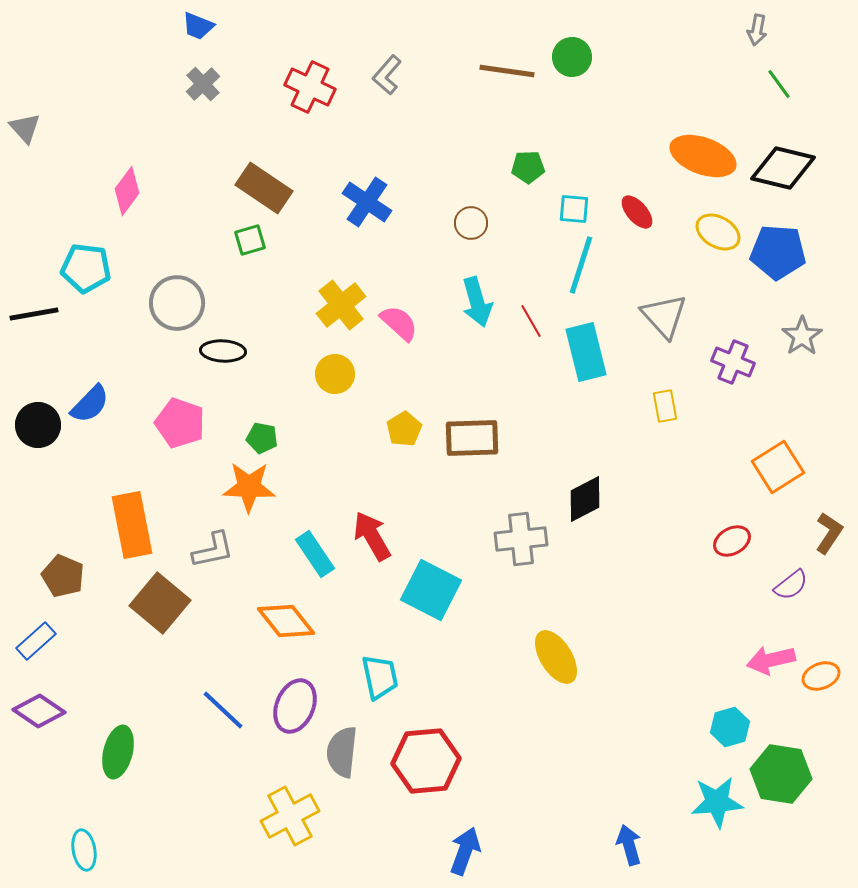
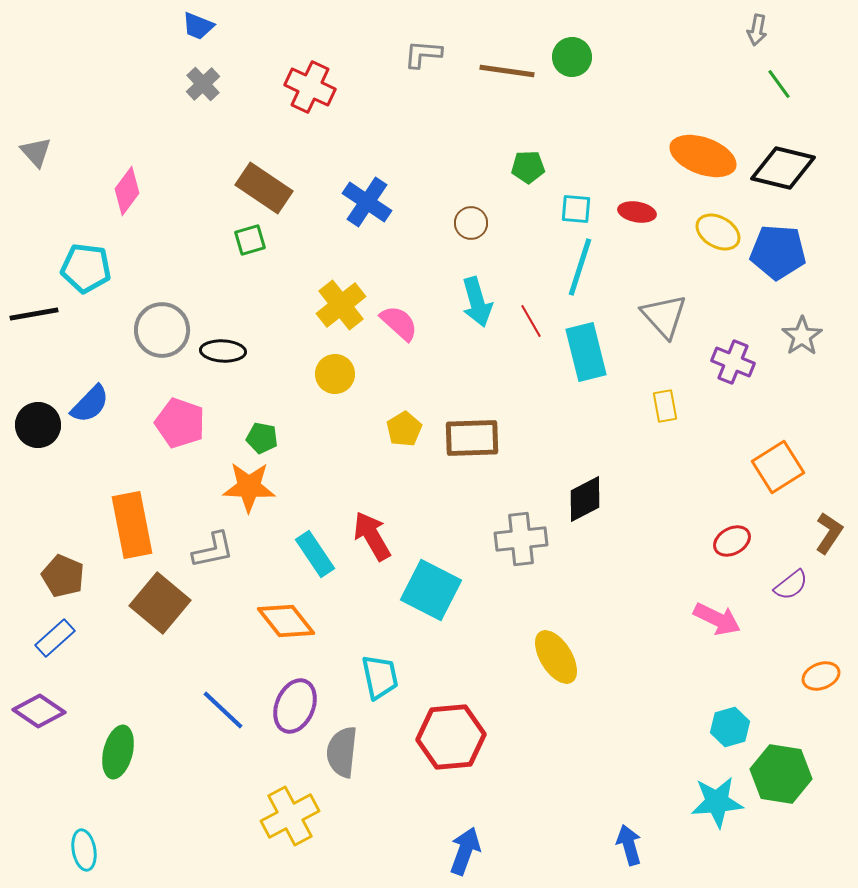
gray L-shape at (387, 75): moved 36 px right, 21 px up; rotated 54 degrees clockwise
gray triangle at (25, 128): moved 11 px right, 24 px down
cyan square at (574, 209): moved 2 px right
red ellipse at (637, 212): rotated 39 degrees counterclockwise
cyan line at (581, 265): moved 1 px left, 2 px down
gray circle at (177, 303): moved 15 px left, 27 px down
blue rectangle at (36, 641): moved 19 px right, 3 px up
pink arrow at (771, 660): moved 54 px left, 41 px up; rotated 141 degrees counterclockwise
red hexagon at (426, 761): moved 25 px right, 24 px up
